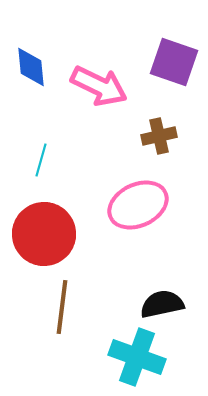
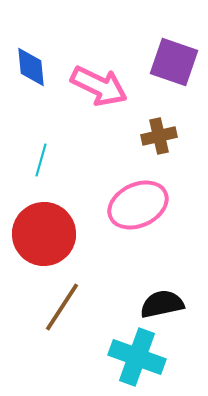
brown line: rotated 26 degrees clockwise
